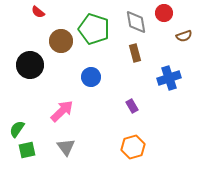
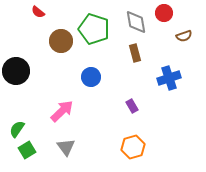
black circle: moved 14 px left, 6 px down
green square: rotated 18 degrees counterclockwise
